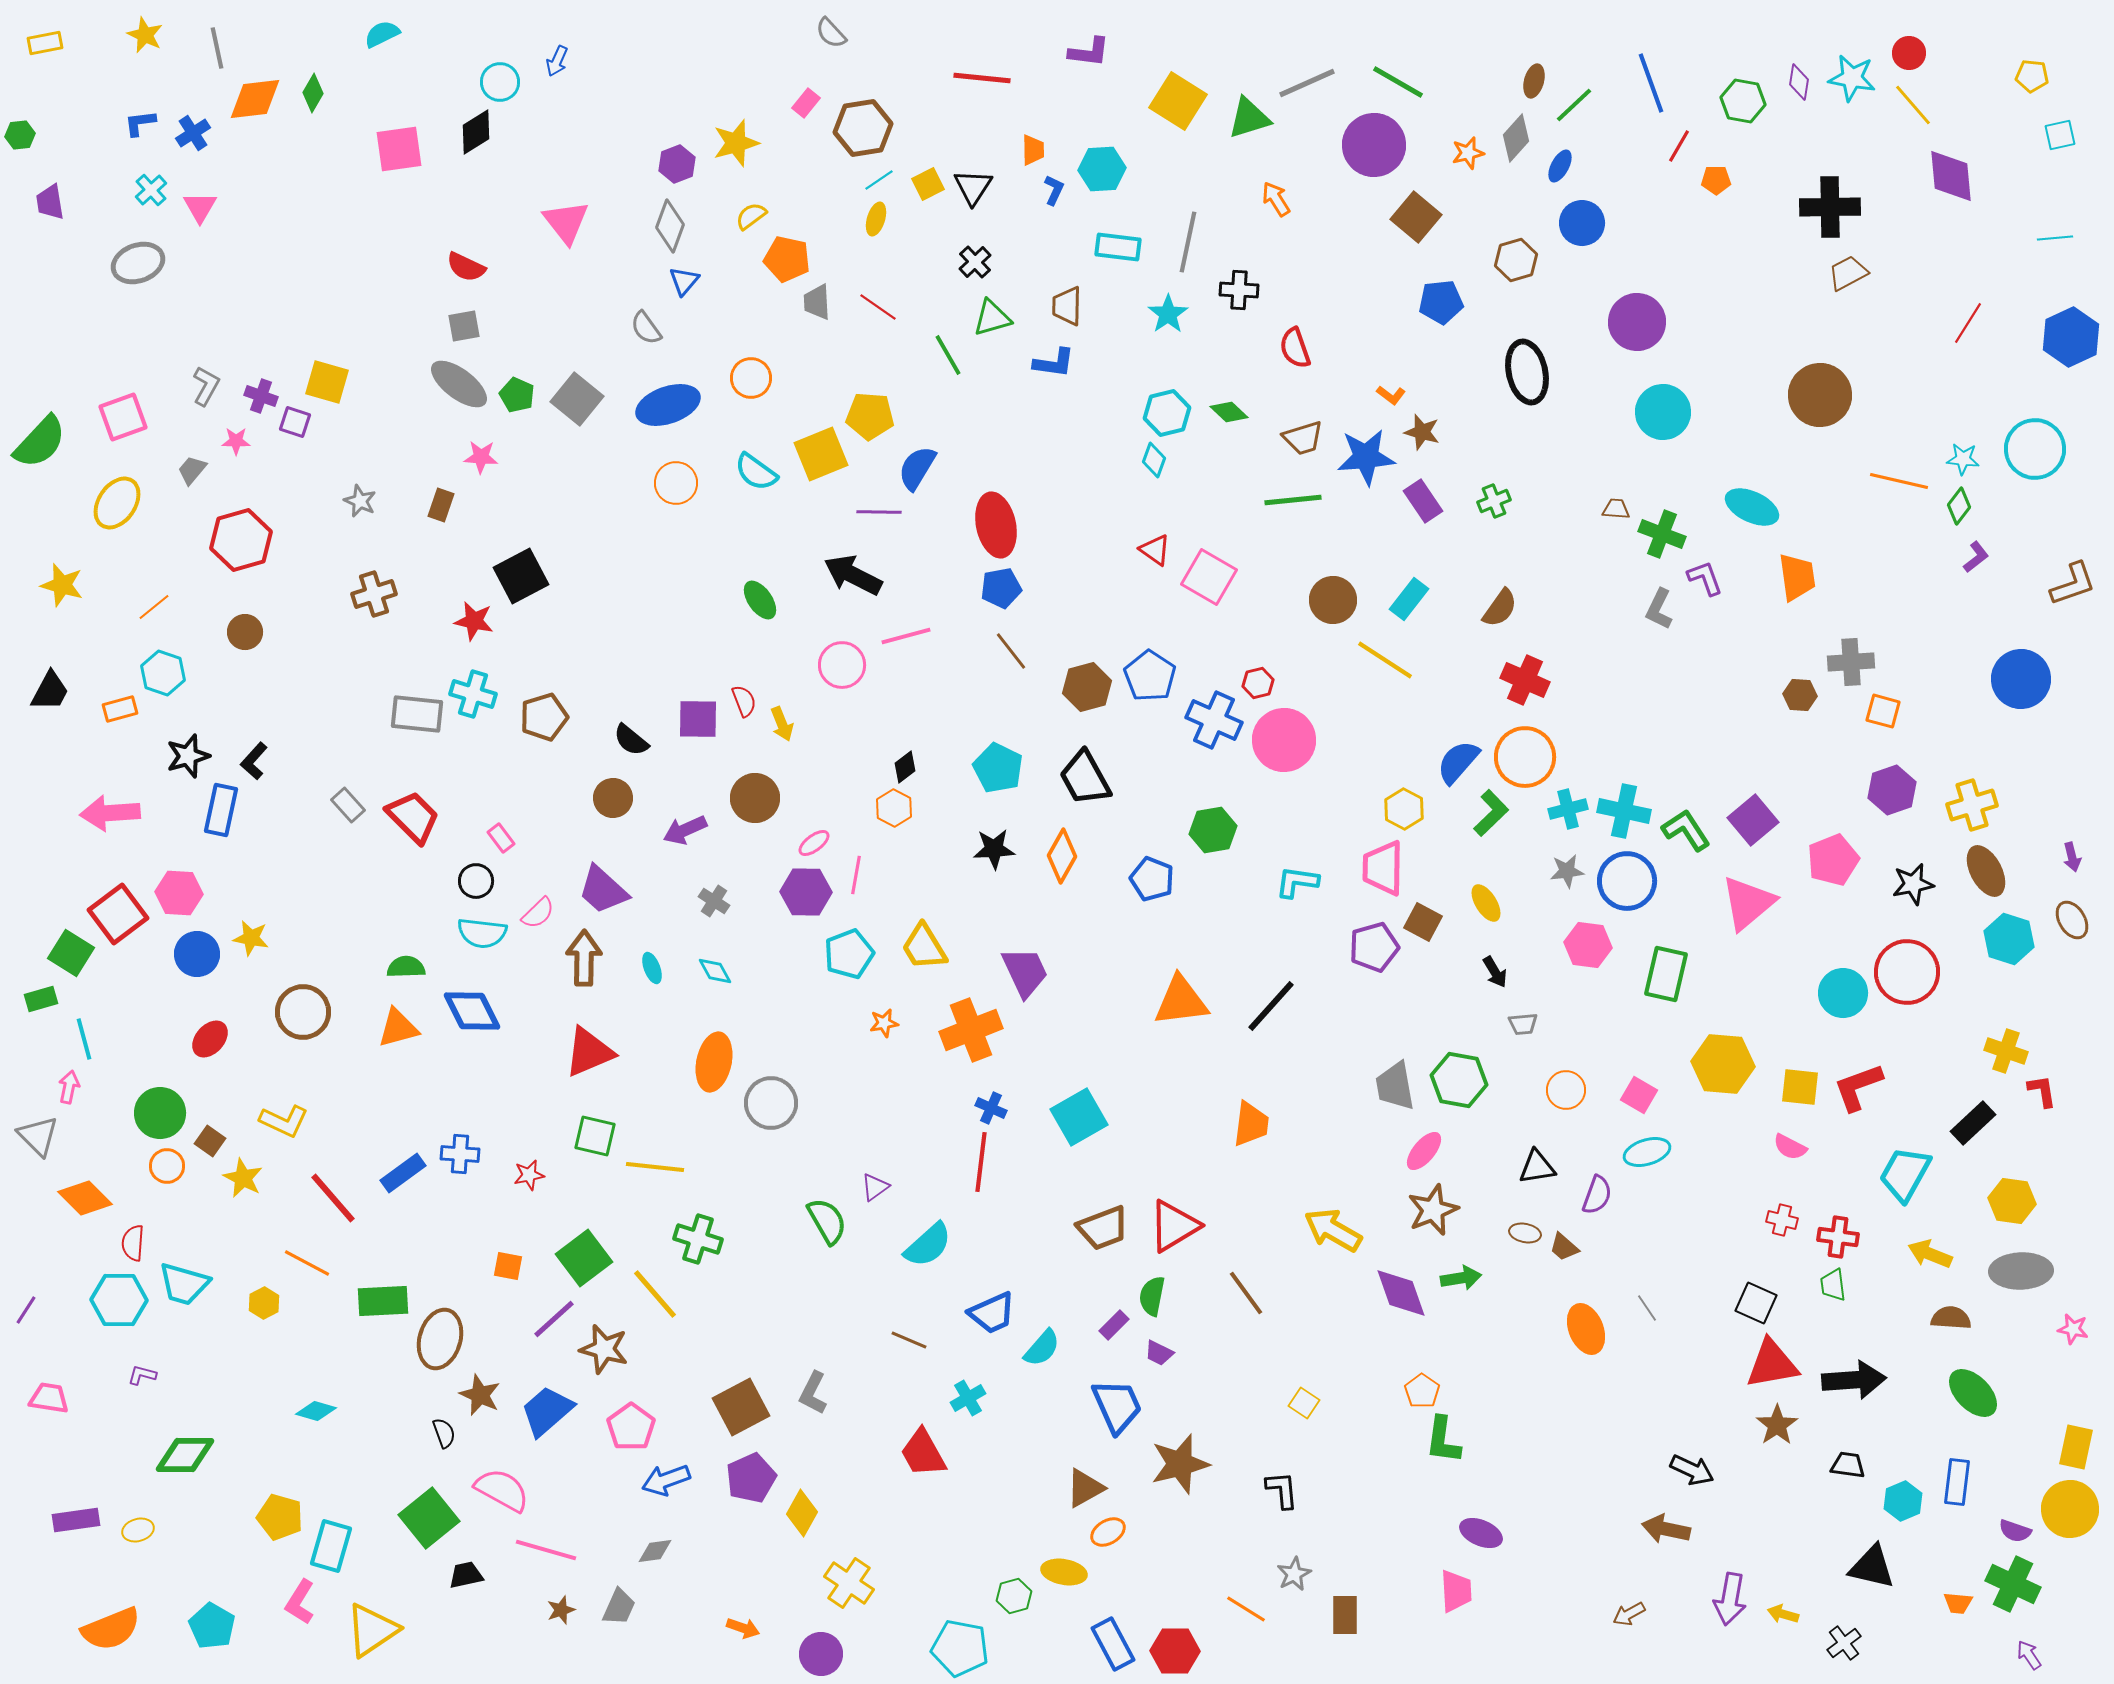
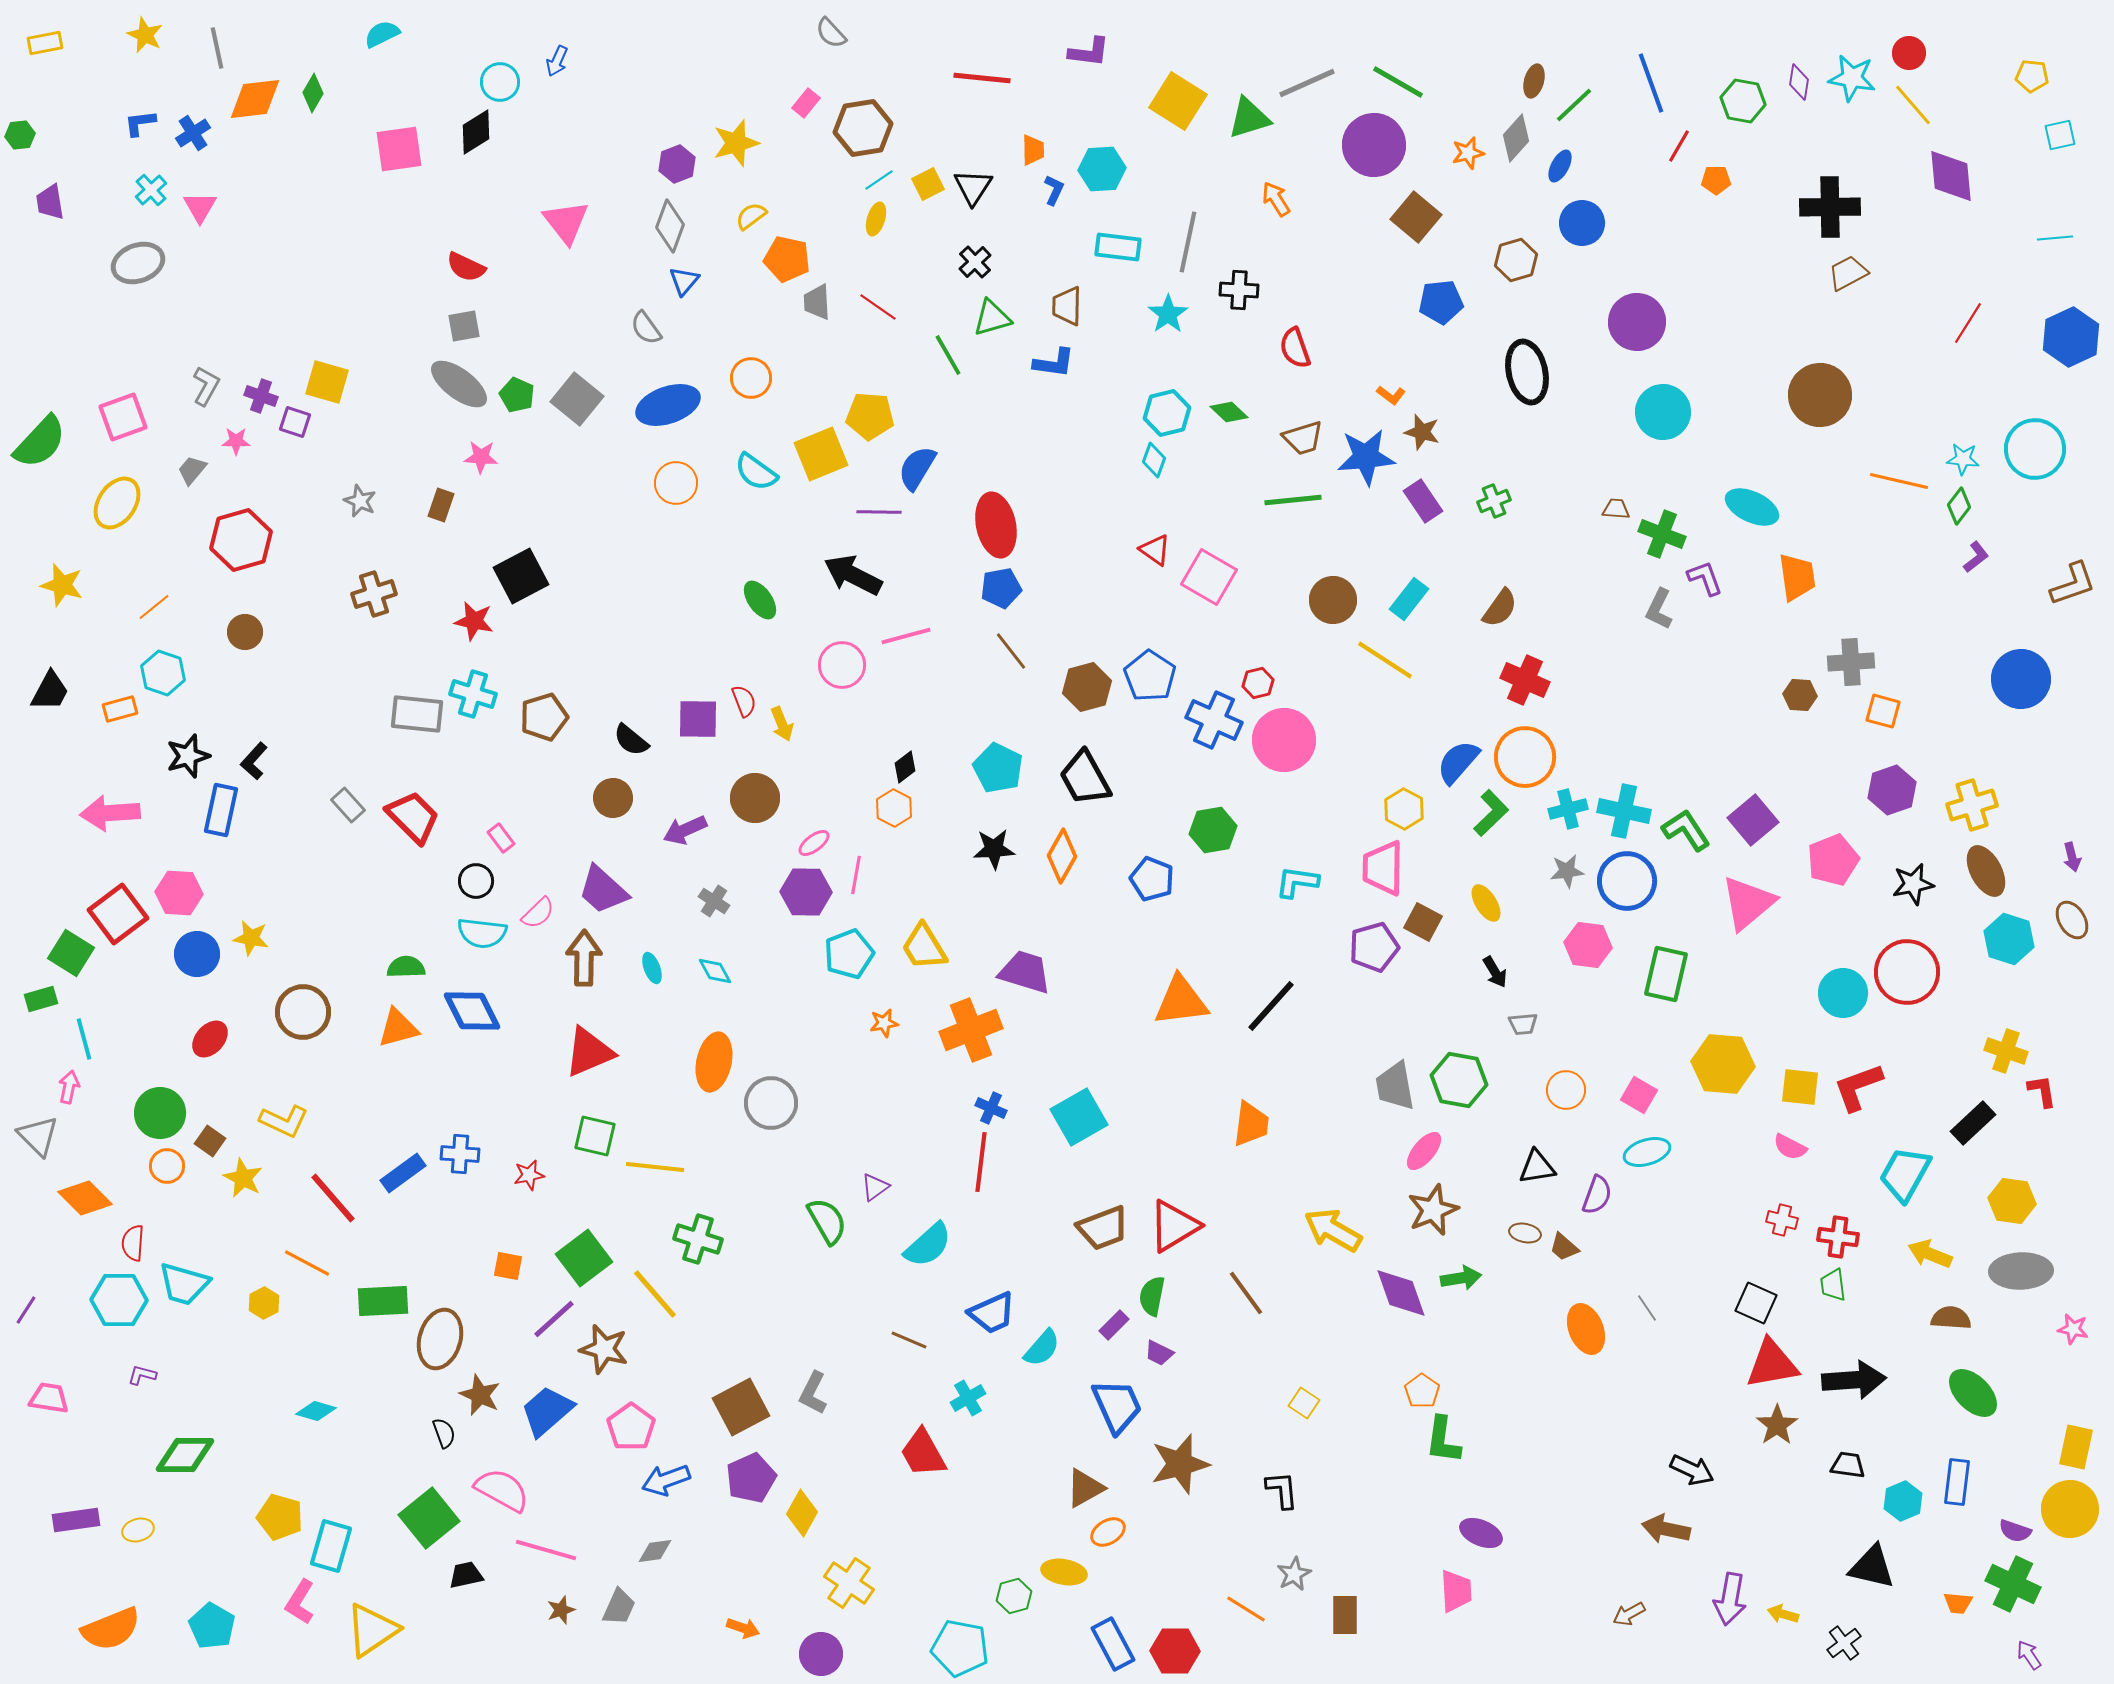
purple trapezoid at (1025, 972): rotated 48 degrees counterclockwise
